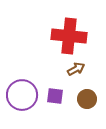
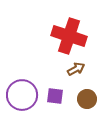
red cross: rotated 12 degrees clockwise
